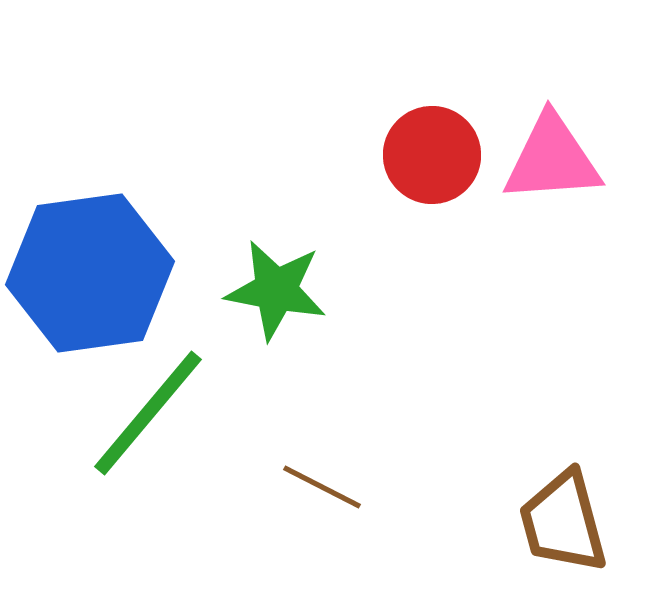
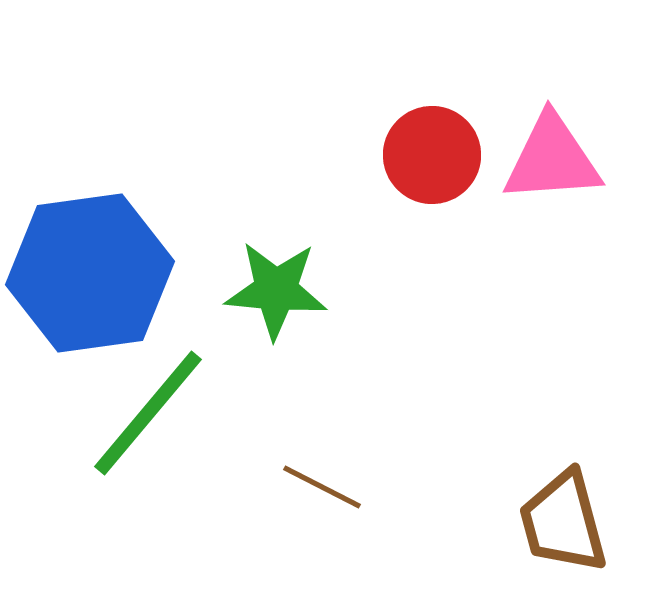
green star: rotated 6 degrees counterclockwise
